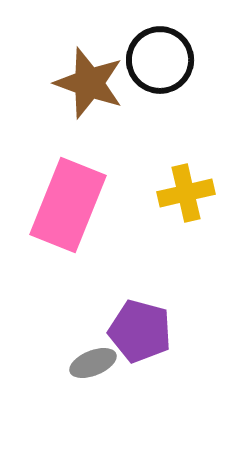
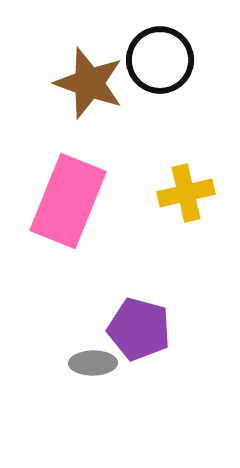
pink rectangle: moved 4 px up
purple pentagon: moved 1 px left, 2 px up
gray ellipse: rotated 21 degrees clockwise
